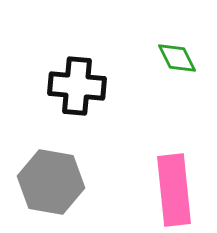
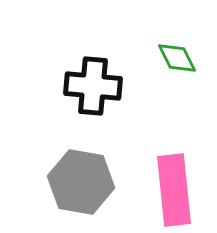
black cross: moved 16 px right
gray hexagon: moved 30 px right
